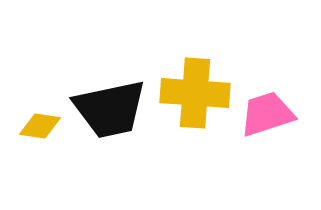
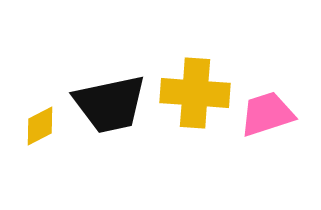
black trapezoid: moved 5 px up
yellow diamond: rotated 36 degrees counterclockwise
